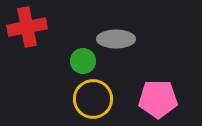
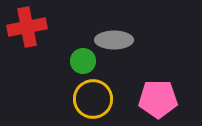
gray ellipse: moved 2 px left, 1 px down
